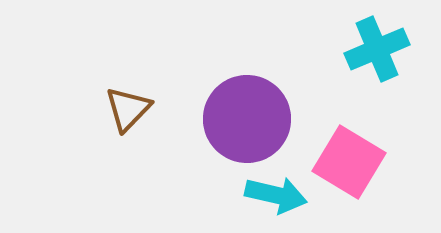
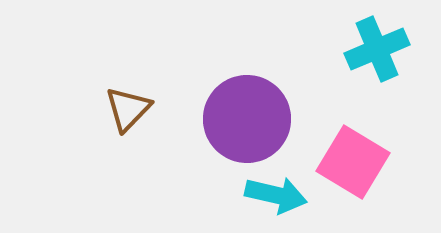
pink square: moved 4 px right
